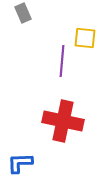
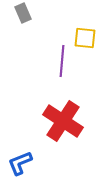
red cross: rotated 21 degrees clockwise
blue L-shape: rotated 20 degrees counterclockwise
